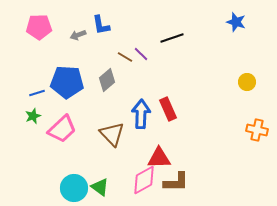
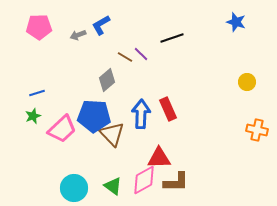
blue L-shape: rotated 70 degrees clockwise
blue pentagon: moved 27 px right, 34 px down
green triangle: moved 13 px right, 1 px up
